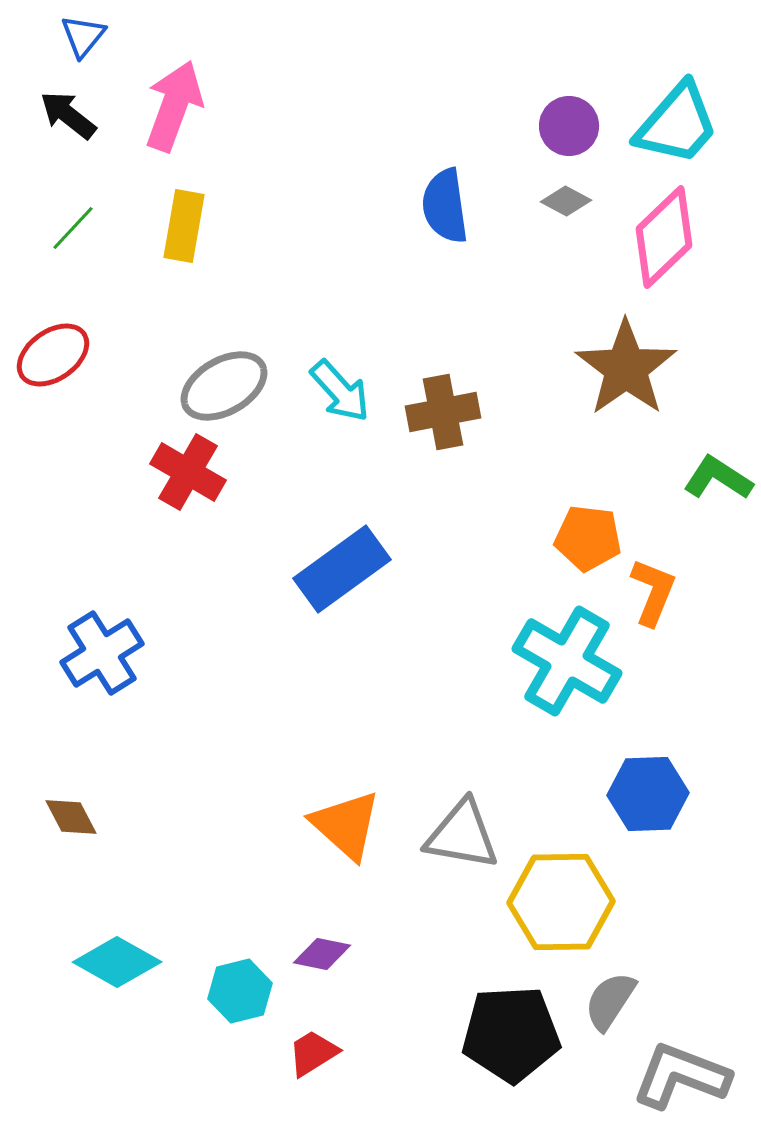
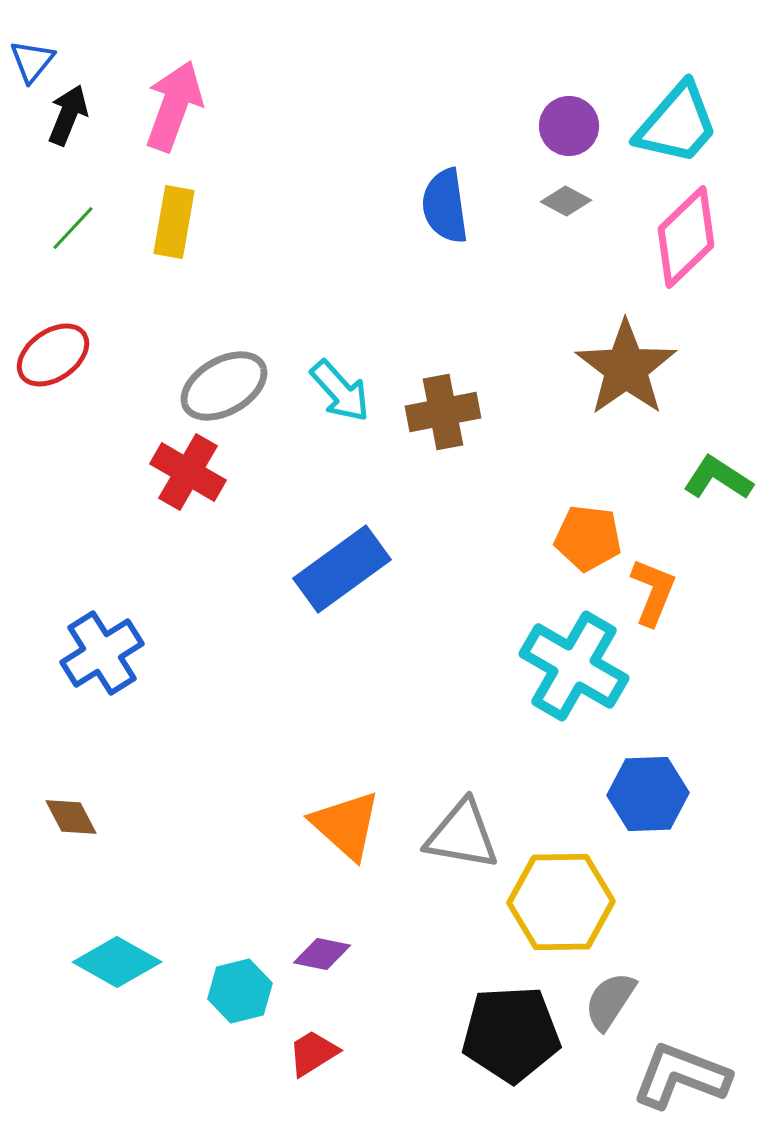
blue triangle: moved 51 px left, 25 px down
black arrow: rotated 74 degrees clockwise
yellow rectangle: moved 10 px left, 4 px up
pink diamond: moved 22 px right
cyan cross: moved 7 px right, 5 px down
